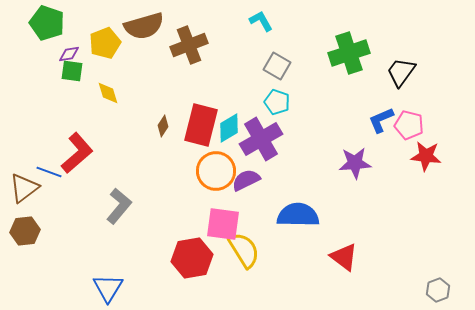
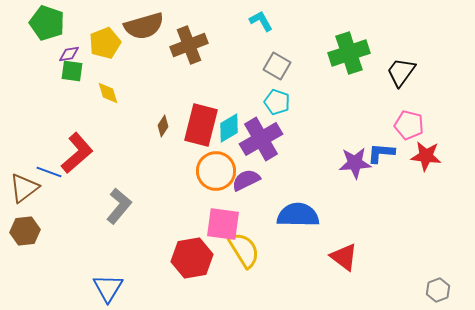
blue L-shape: moved 33 px down; rotated 28 degrees clockwise
